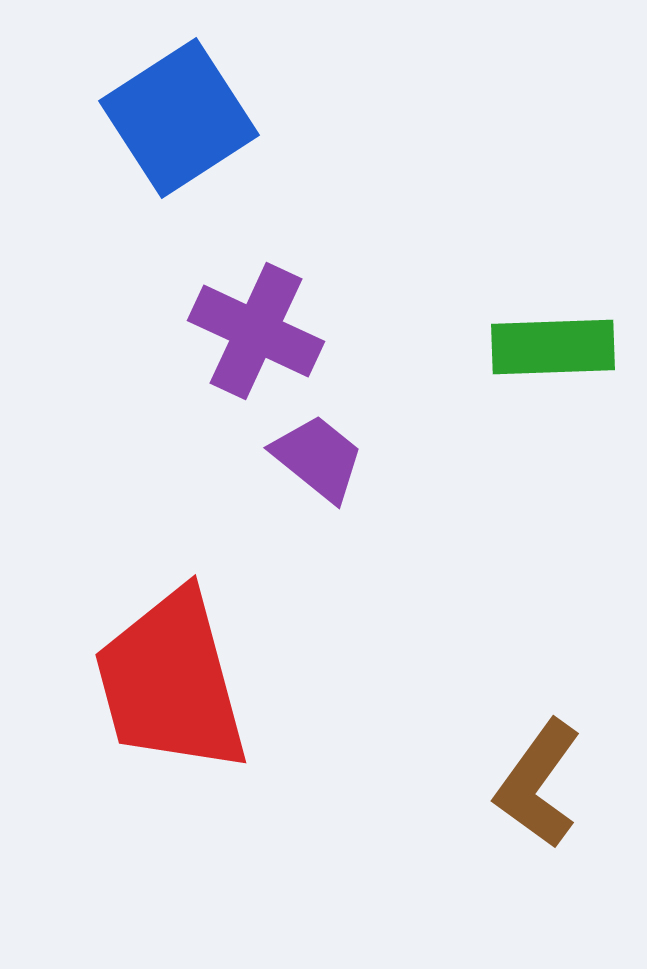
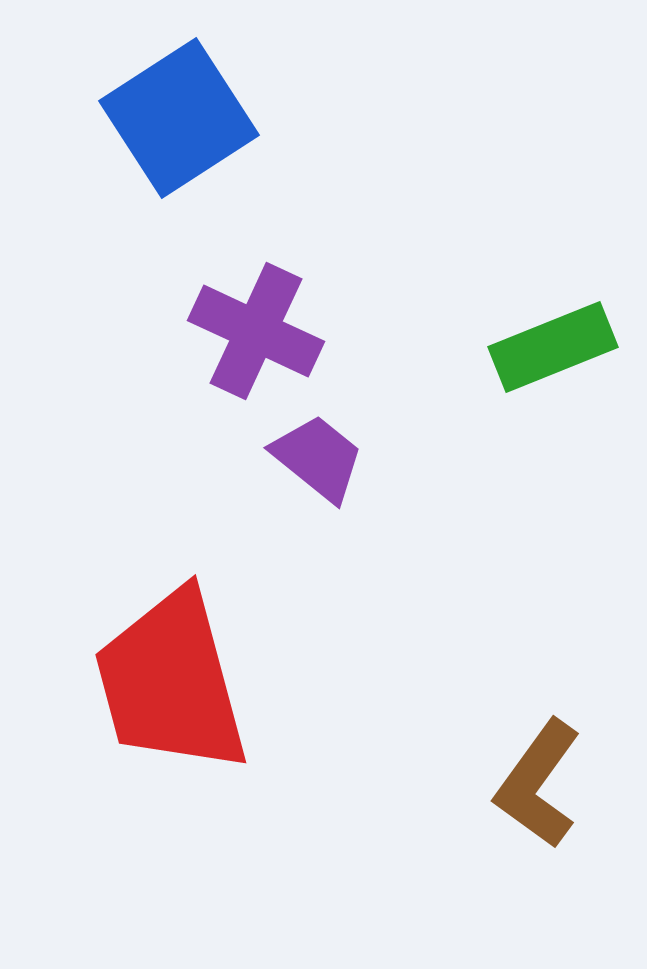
green rectangle: rotated 20 degrees counterclockwise
